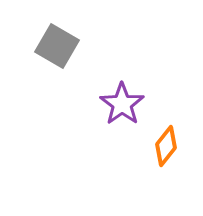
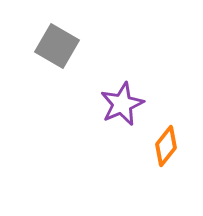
purple star: rotated 12 degrees clockwise
